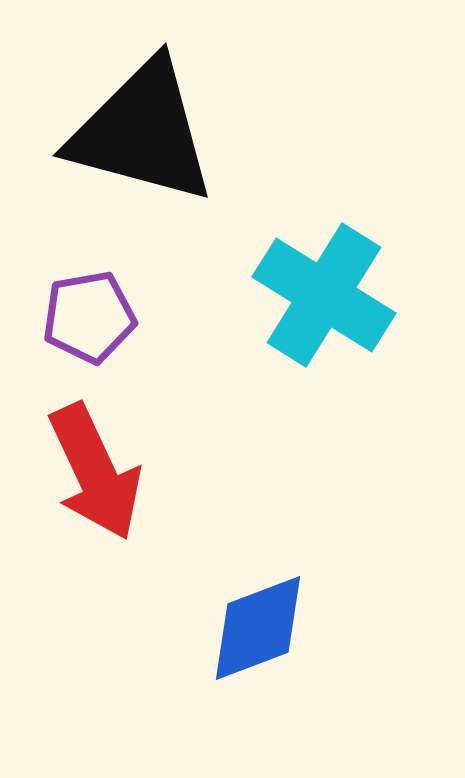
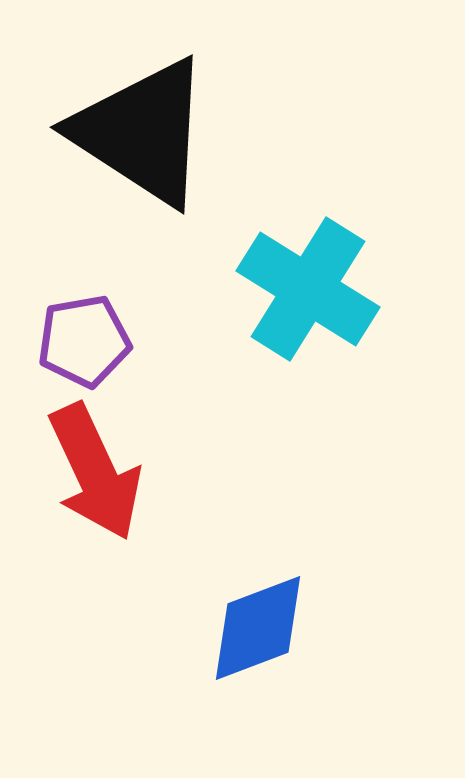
black triangle: rotated 18 degrees clockwise
cyan cross: moved 16 px left, 6 px up
purple pentagon: moved 5 px left, 24 px down
